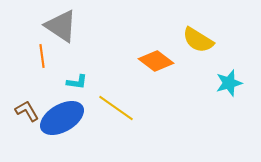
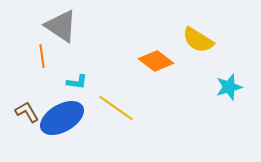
cyan star: moved 4 px down
brown L-shape: moved 1 px down
